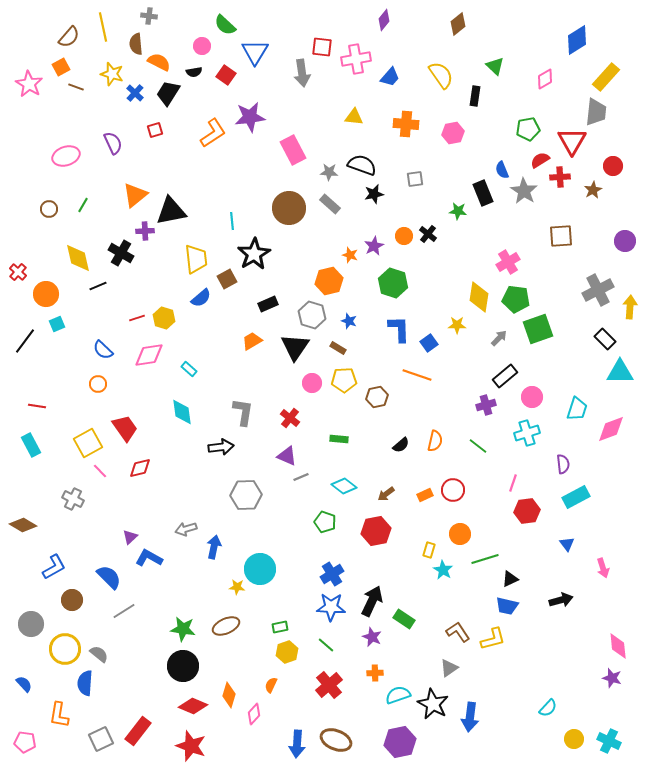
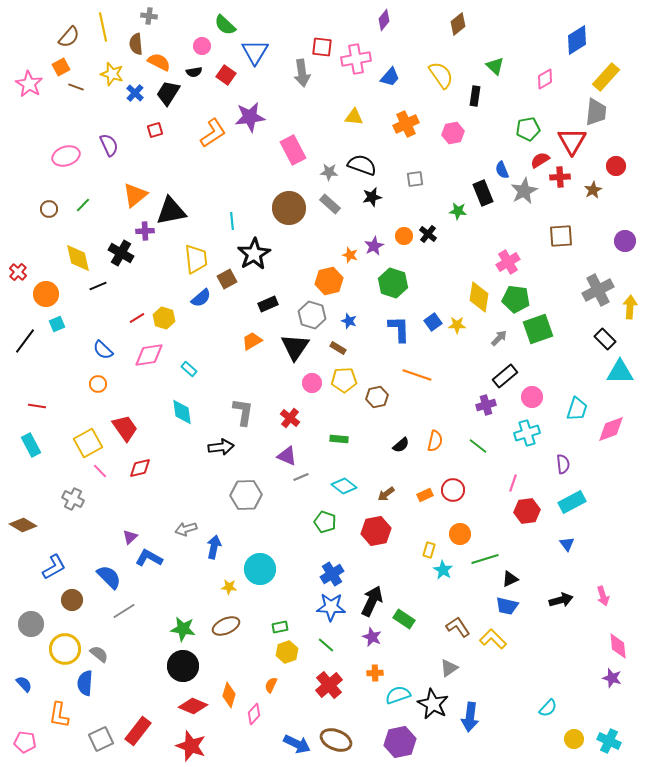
orange cross at (406, 124): rotated 30 degrees counterclockwise
purple semicircle at (113, 143): moved 4 px left, 2 px down
red circle at (613, 166): moved 3 px right
gray star at (524, 191): rotated 12 degrees clockwise
black star at (374, 194): moved 2 px left, 3 px down
green line at (83, 205): rotated 14 degrees clockwise
red line at (137, 318): rotated 14 degrees counterclockwise
blue square at (429, 343): moved 4 px right, 21 px up
cyan rectangle at (576, 497): moved 4 px left, 5 px down
pink arrow at (603, 568): moved 28 px down
yellow star at (237, 587): moved 8 px left
brown L-shape at (458, 632): moved 5 px up
yellow L-shape at (493, 639): rotated 120 degrees counterclockwise
blue arrow at (297, 744): rotated 68 degrees counterclockwise
